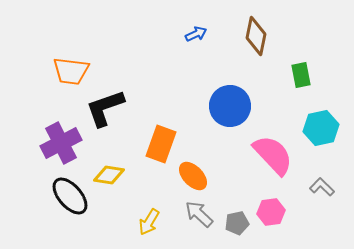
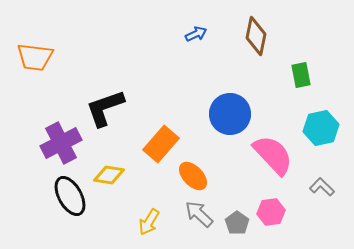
orange trapezoid: moved 36 px left, 14 px up
blue circle: moved 8 px down
orange rectangle: rotated 21 degrees clockwise
black ellipse: rotated 12 degrees clockwise
gray pentagon: rotated 25 degrees counterclockwise
